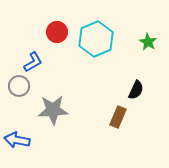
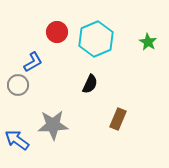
gray circle: moved 1 px left, 1 px up
black semicircle: moved 46 px left, 6 px up
gray star: moved 15 px down
brown rectangle: moved 2 px down
blue arrow: rotated 25 degrees clockwise
